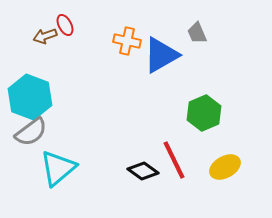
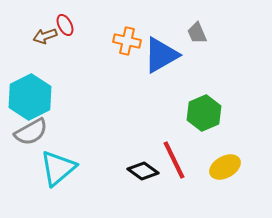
cyan hexagon: rotated 12 degrees clockwise
gray semicircle: rotated 8 degrees clockwise
